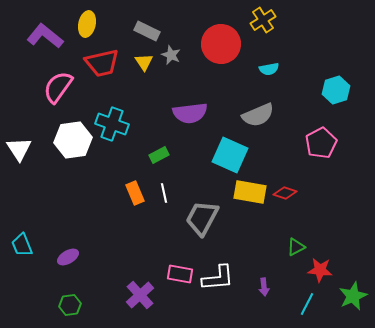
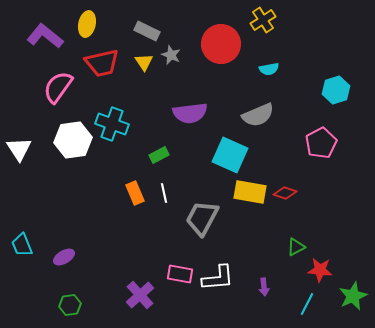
purple ellipse: moved 4 px left
